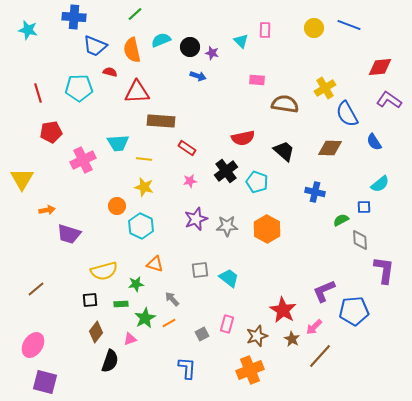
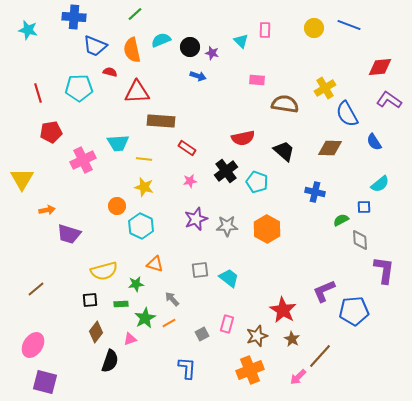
pink arrow at (314, 327): moved 16 px left, 50 px down
